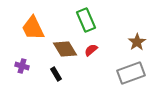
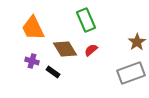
purple cross: moved 10 px right, 5 px up
black rectangle: moved 3 px left, 2 px up; rotated 24 degrees counterclockwise
